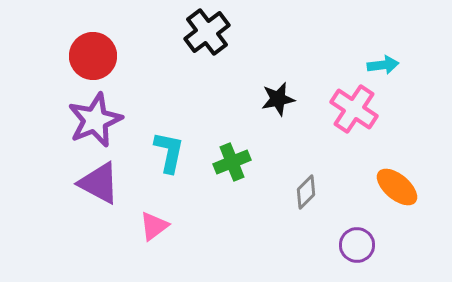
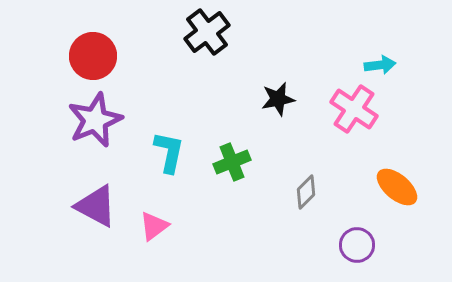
cyan arrow: moved 3 px left
purple triangle: moved 3 px left, 23 px down
